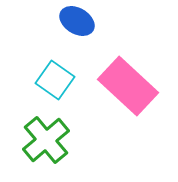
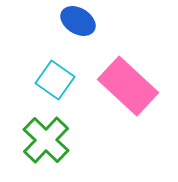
blue ellipse: moved 1 px right
green cross: rotated 6 degrees counterclockwise
